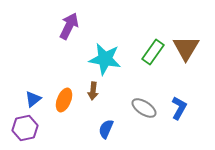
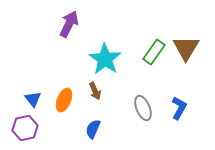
purple arrow: moved 2 px up
green rectangle: moved 1 px right
cyan star: rotated 24 degrees clockwise
brown arrow: moved 2 px right; rotated 30 degrees counterclockwise
blue triangle: rotated 30 degrees counterclockwise
gray ellipse: moved 1 px left; rotated 35 degrees clockwise
blue semicircle: moved 13 px left
